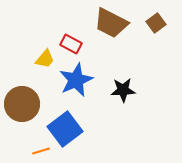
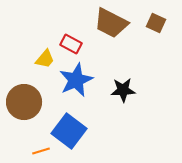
brown square: rotated 30 degrees counterclockwise
brown circle: moved 2 px right, 2 px up
blue square: moved 4 px right, 2 px down; rotated 16 degrees counterclockwise
